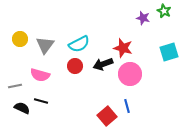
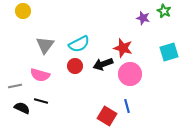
yellow circle: moved 3 px right, 28 px up
red square: rotated 18 degrees counterclockwise
